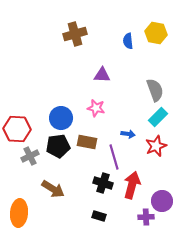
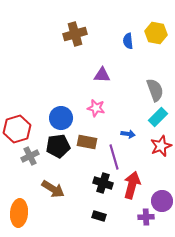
red hexagon: rotated 20 degrees counterclockwise
red star: moved 5 px right
